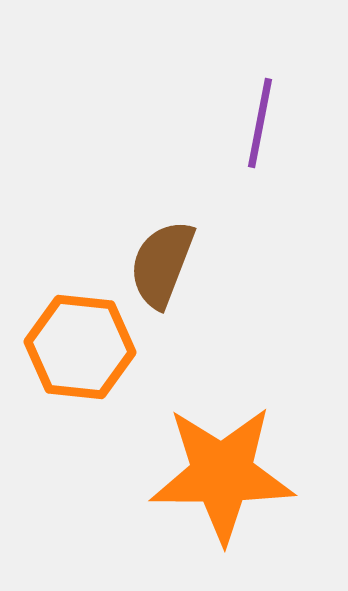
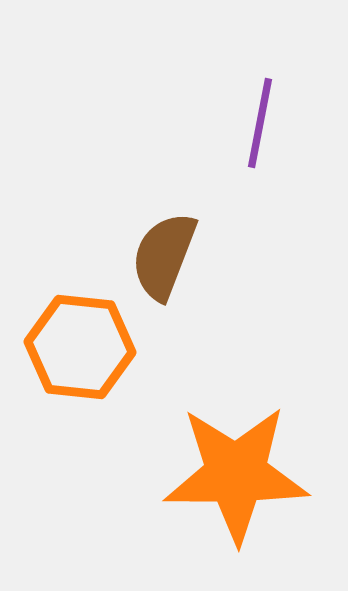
brown semicircle: moved 2 px right, 8 px up
orange star: moved 14 px right
